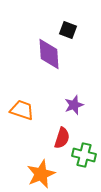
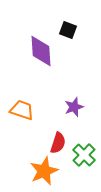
purple diamond: moved 8 px left, 3 px up
purple star: moved 2 px down
red semicircle: moved 4 px left, 5 px down
green cross: rotated 30 degrees clockwise
orange star: moved 3 px right, 3 px up
